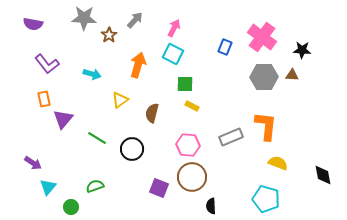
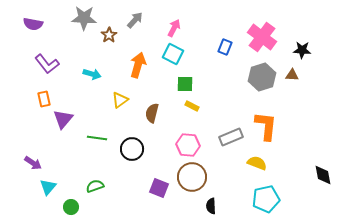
gray hexagon: moved 2 px left; rotated 16 degrees counterclockwise
green line: rotated 24 degrees counterclockwise
yellow semicircle: moved 21 px left
cyan pentagon: rotated 28 degrees counterclockwise
